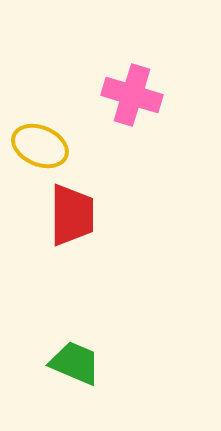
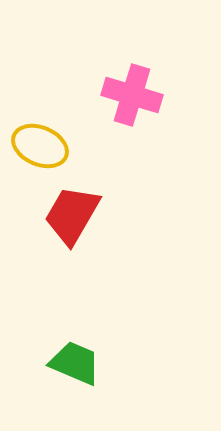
red trapezoid: rotated 150 degrees counterclockwise
